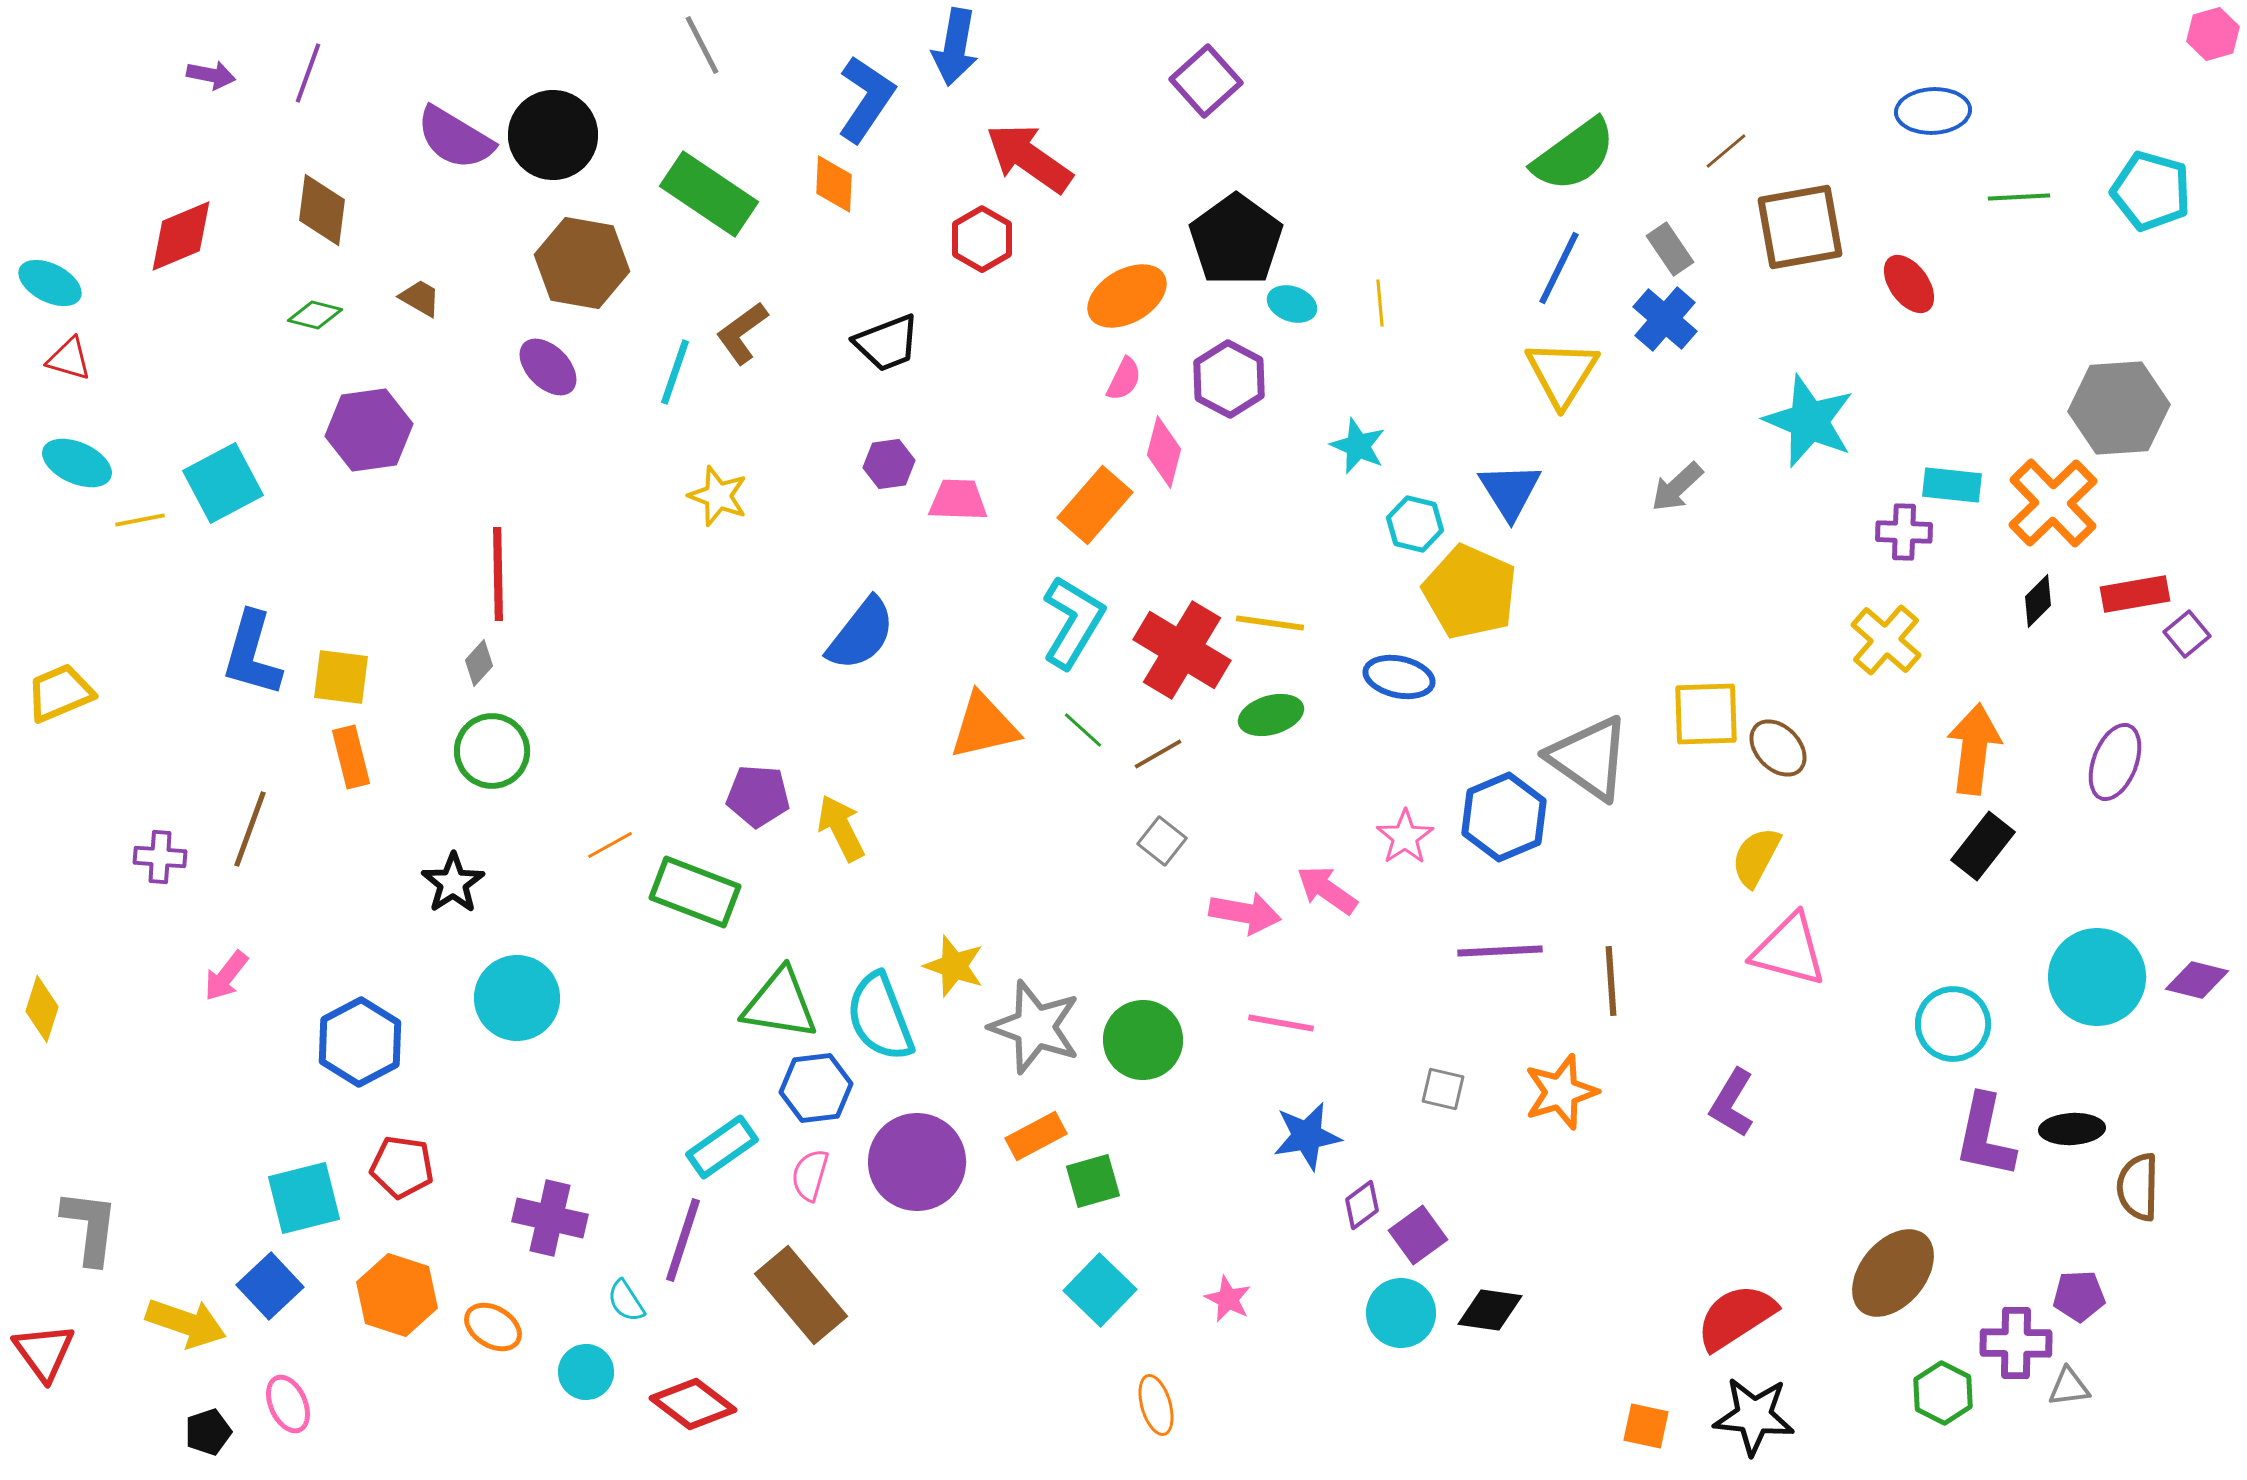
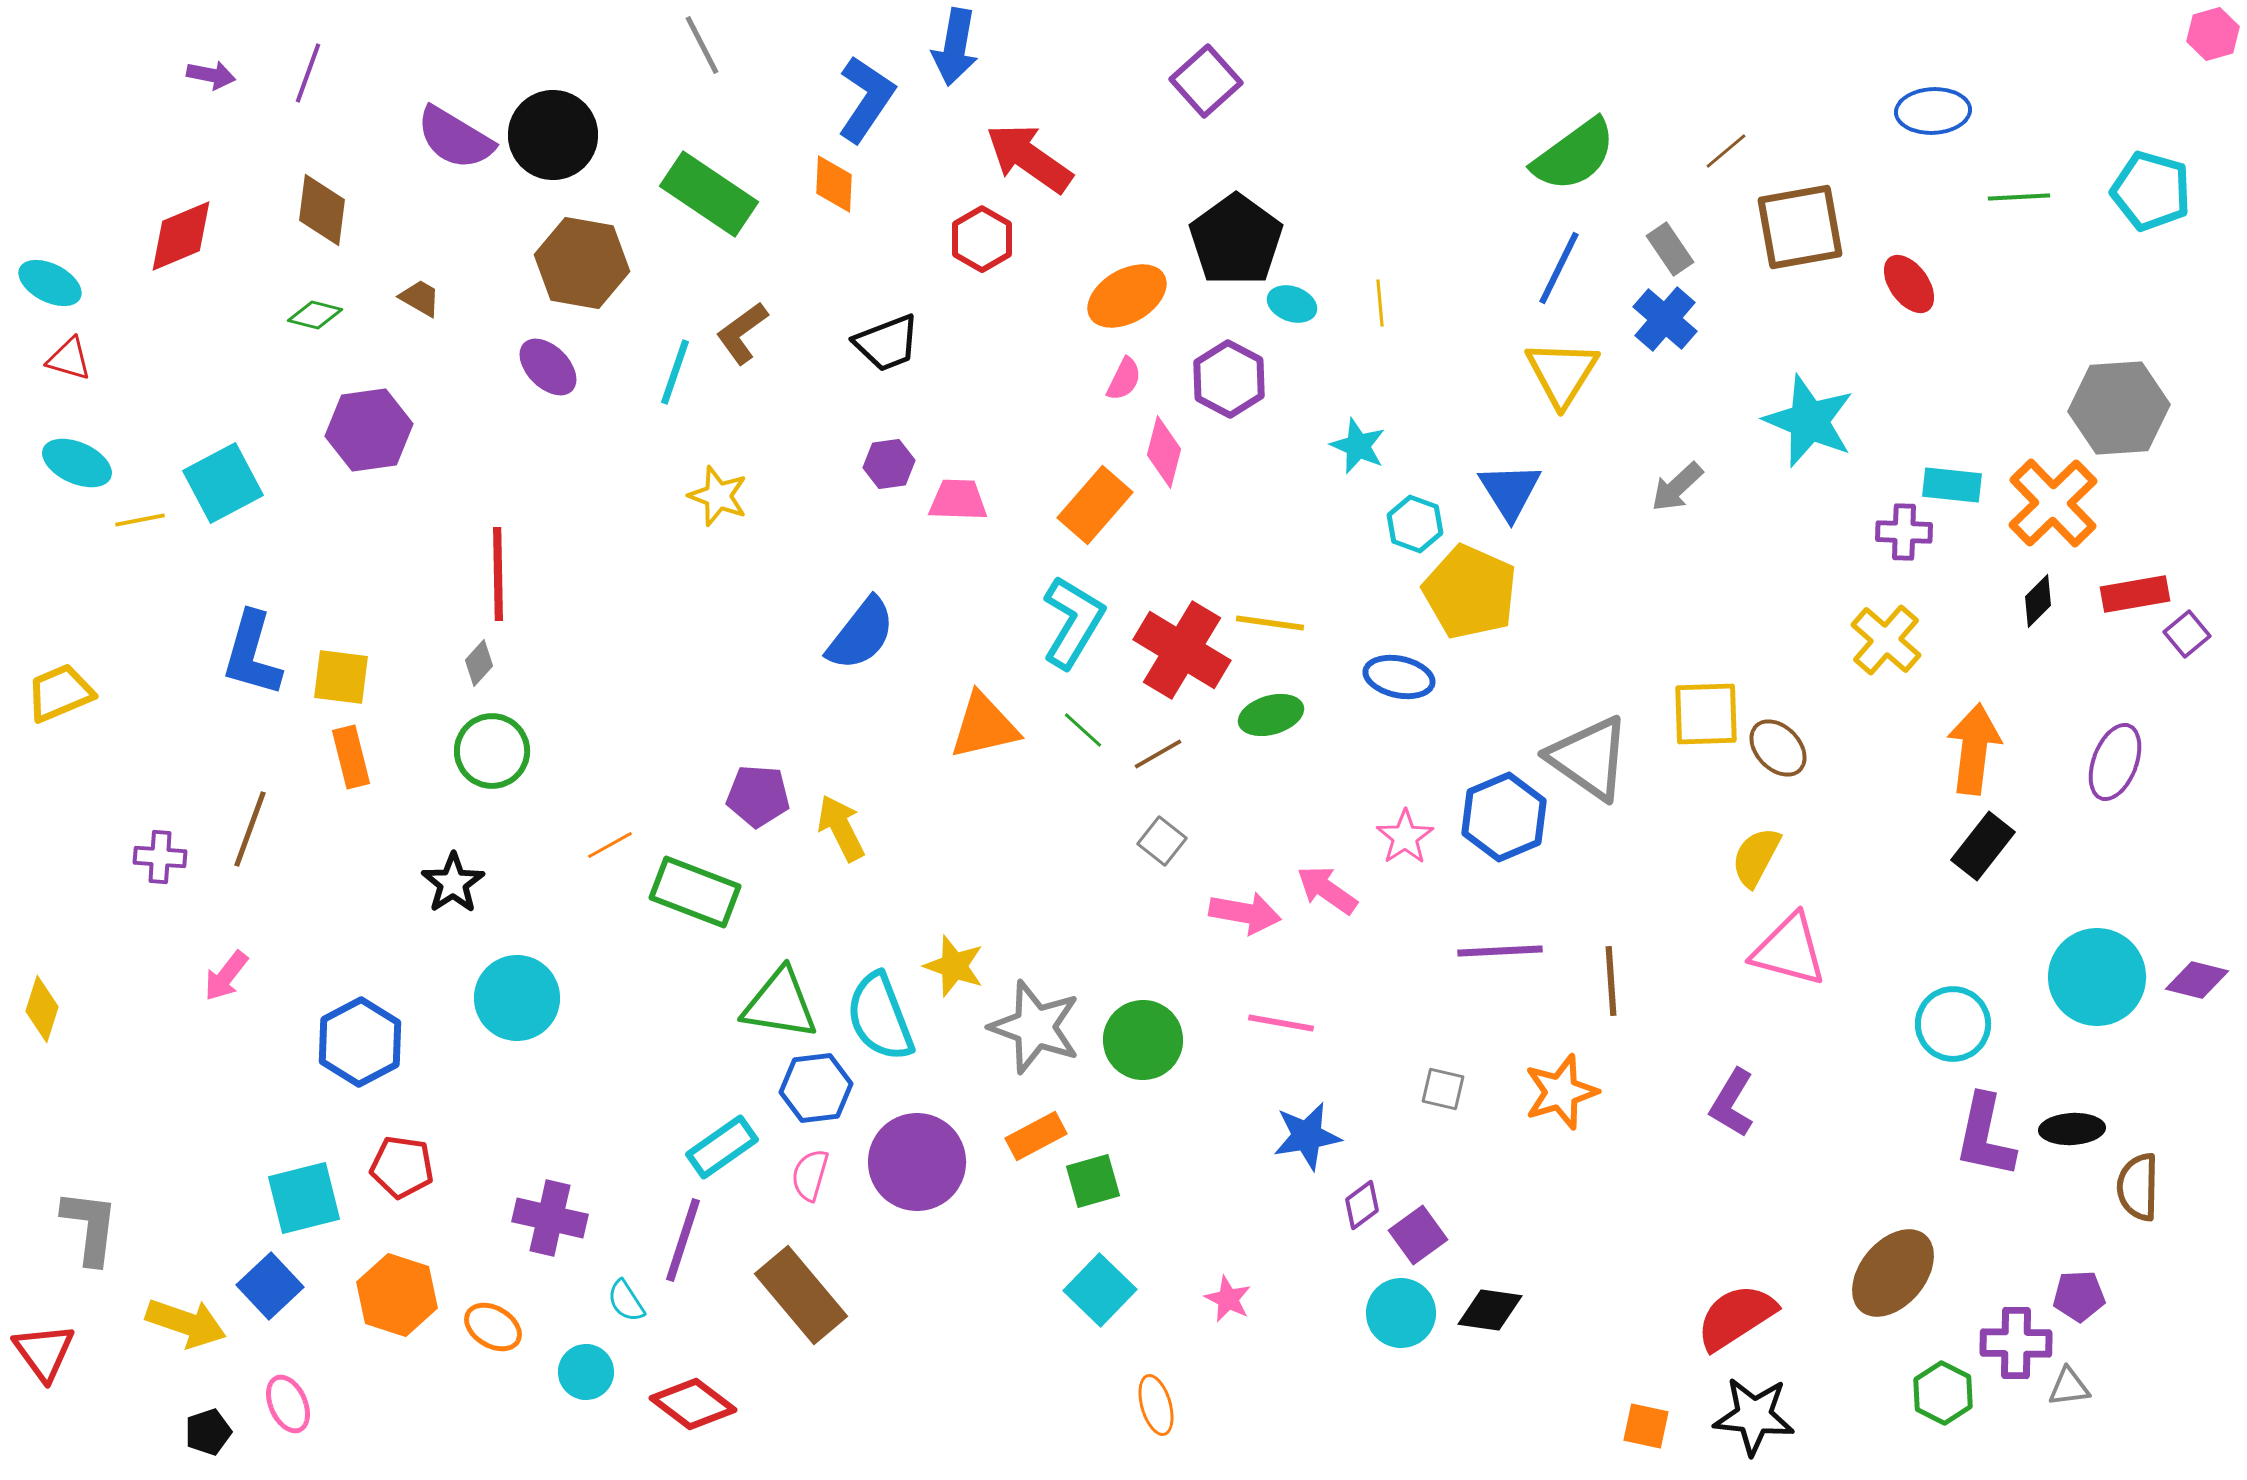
cyan hexagon at (1415, 524): rotated 6 degrees clockwise
